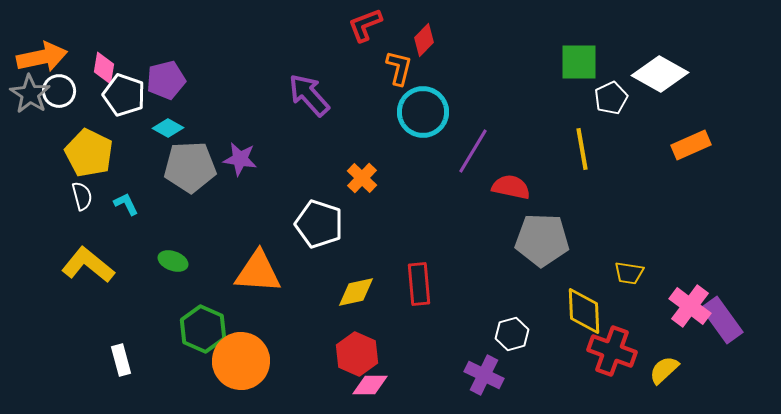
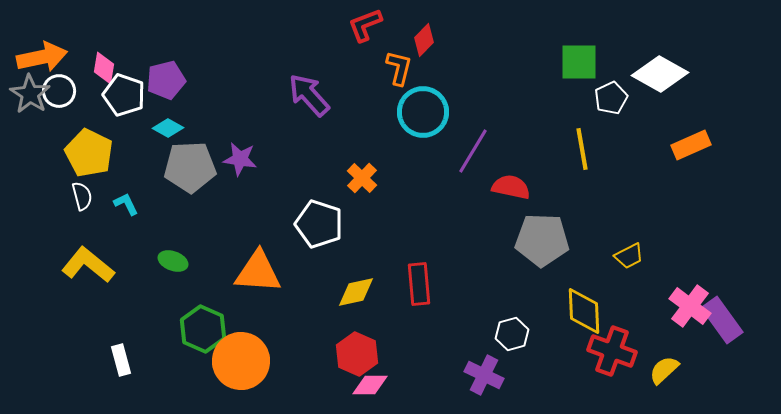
yellow trapezoid at (629, 273): moved 17 px up; rotated 36 degrees counterclockwise
